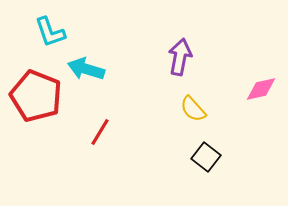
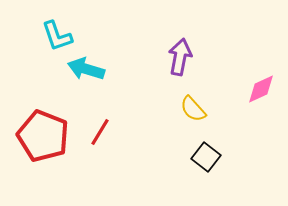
cyan L-shape: moved 7 px right, 4 px down
pink diamond: rotated 12 degrees counterclockwise
red pentagon: moved 7 px right, 40 px down
